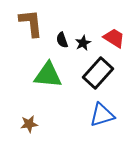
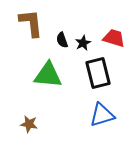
red trapezoid: rotated 15 degrees counterclockwise
black rectangle: rotated 56 degrees counterclockwise
brown star: rotated 18 degrees clockwise
